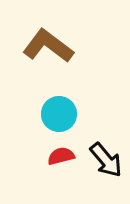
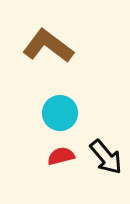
cyan circle: moved 1 px right, 1 px up
black arrow: moved 3 px up
